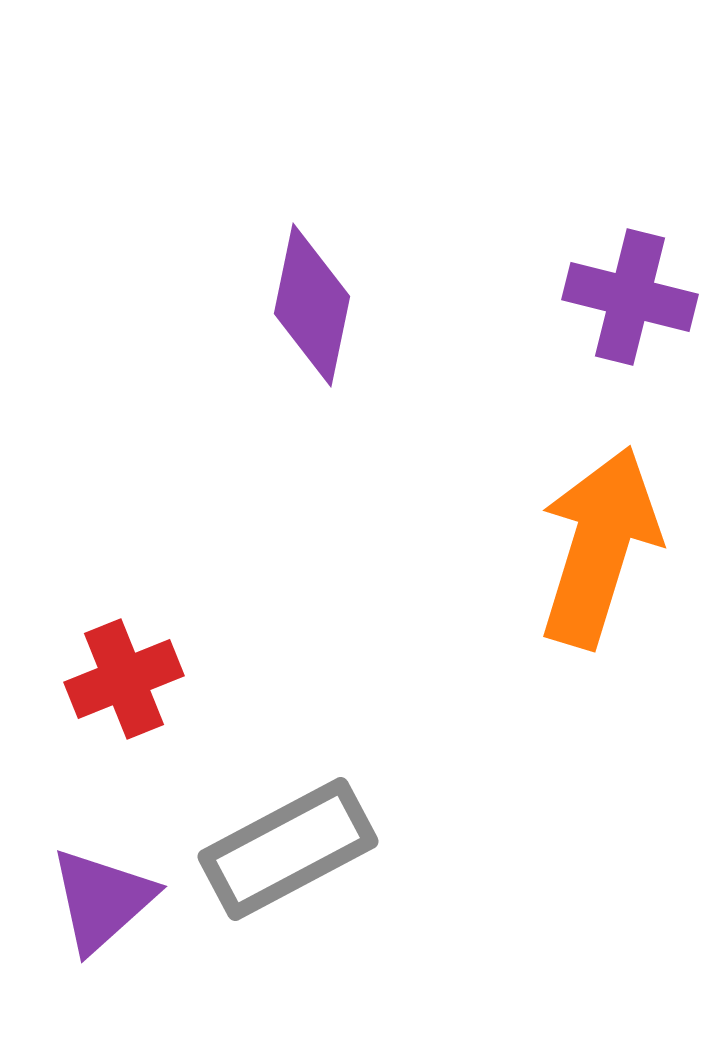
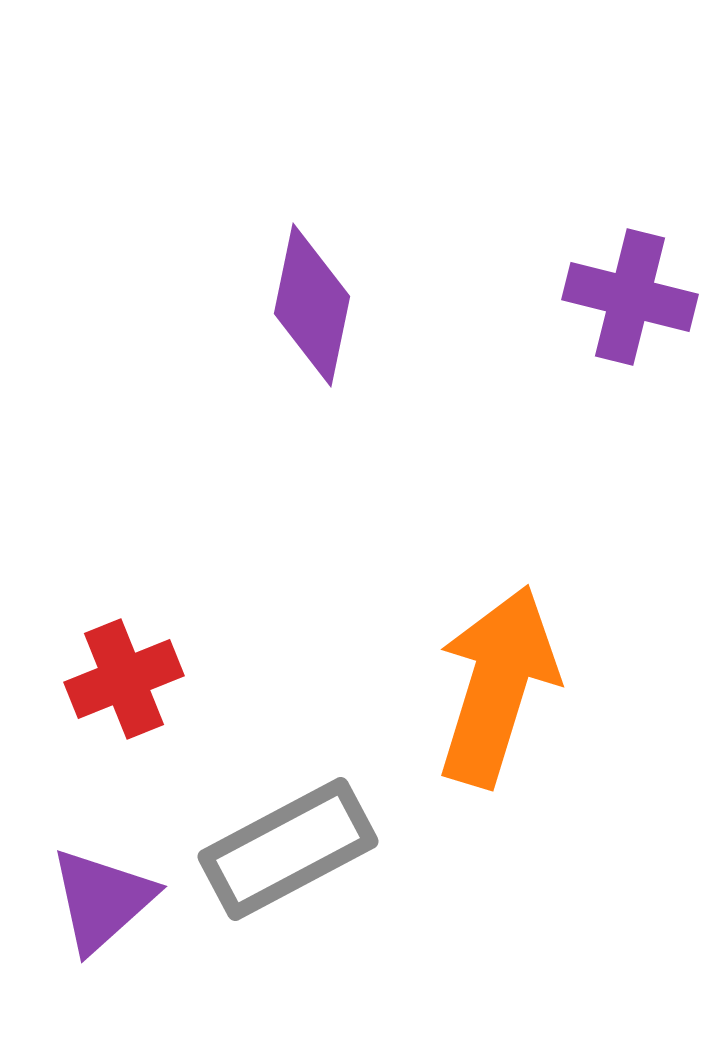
orange arrow: moved 102 px left, 139 px down
